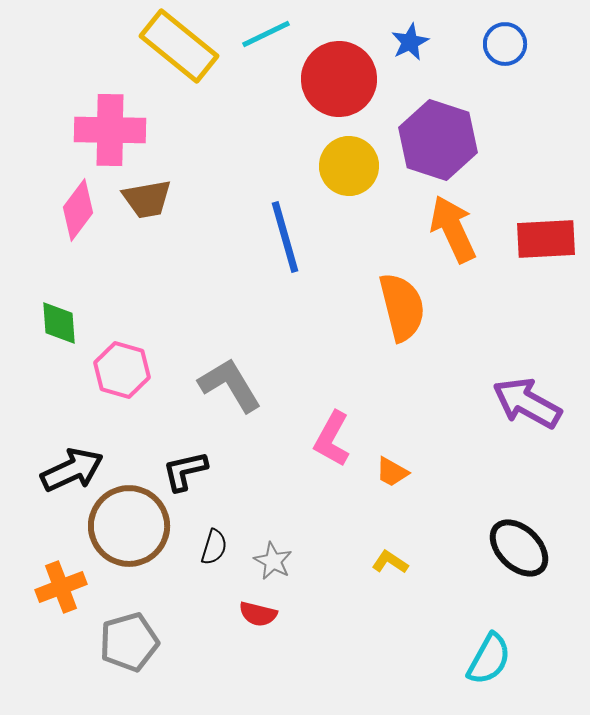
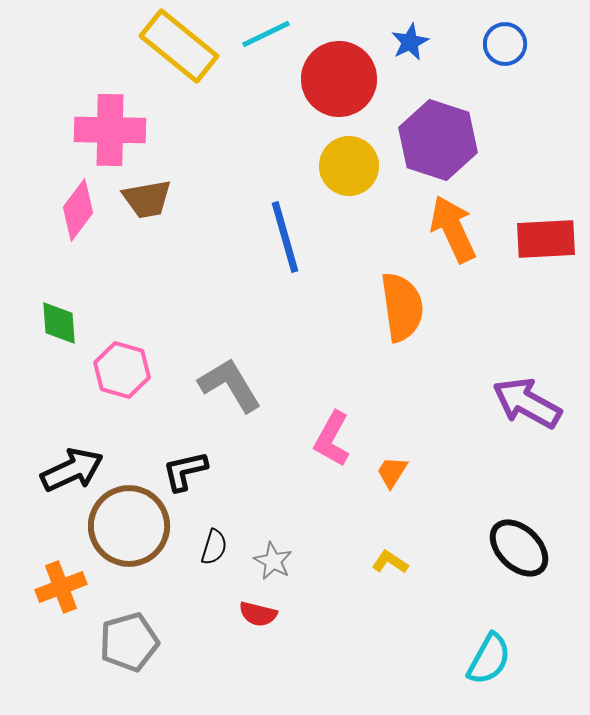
orange semicircle: rotated 6 degrees clockwise
orange trapezoid: rotated 93 degrees clockwise
